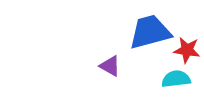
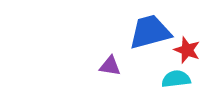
red star: rotated 12 degrees clockwise
purple triangle: rotated 20 degrees counterclockwise
